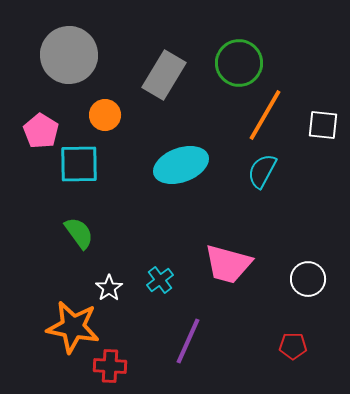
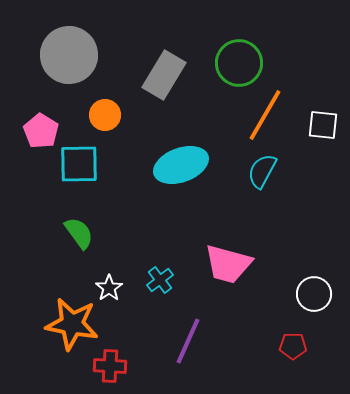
white circle: moved 6 px right, 15 px down
orange star: moved 1 px left, 3 px up
